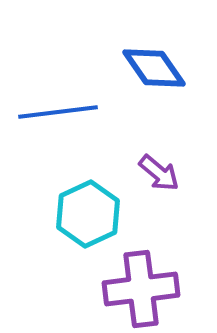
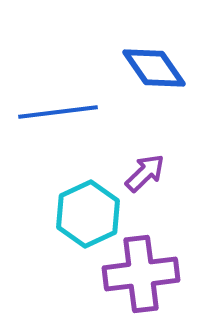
purple arrow: moved 14 px left; rotated 84 degrees counterclockwise
purple cross: moved 15 px up
